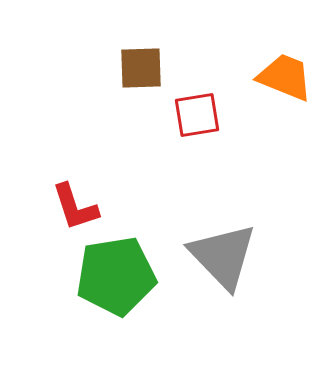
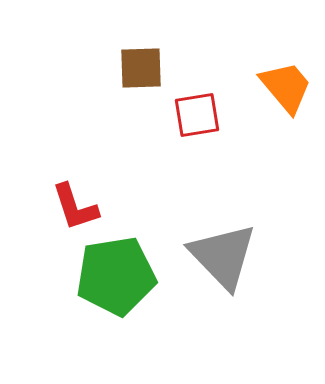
orange trapezoid: moved 1 px right, 10 px down; rotated 28 degrees clockwise
